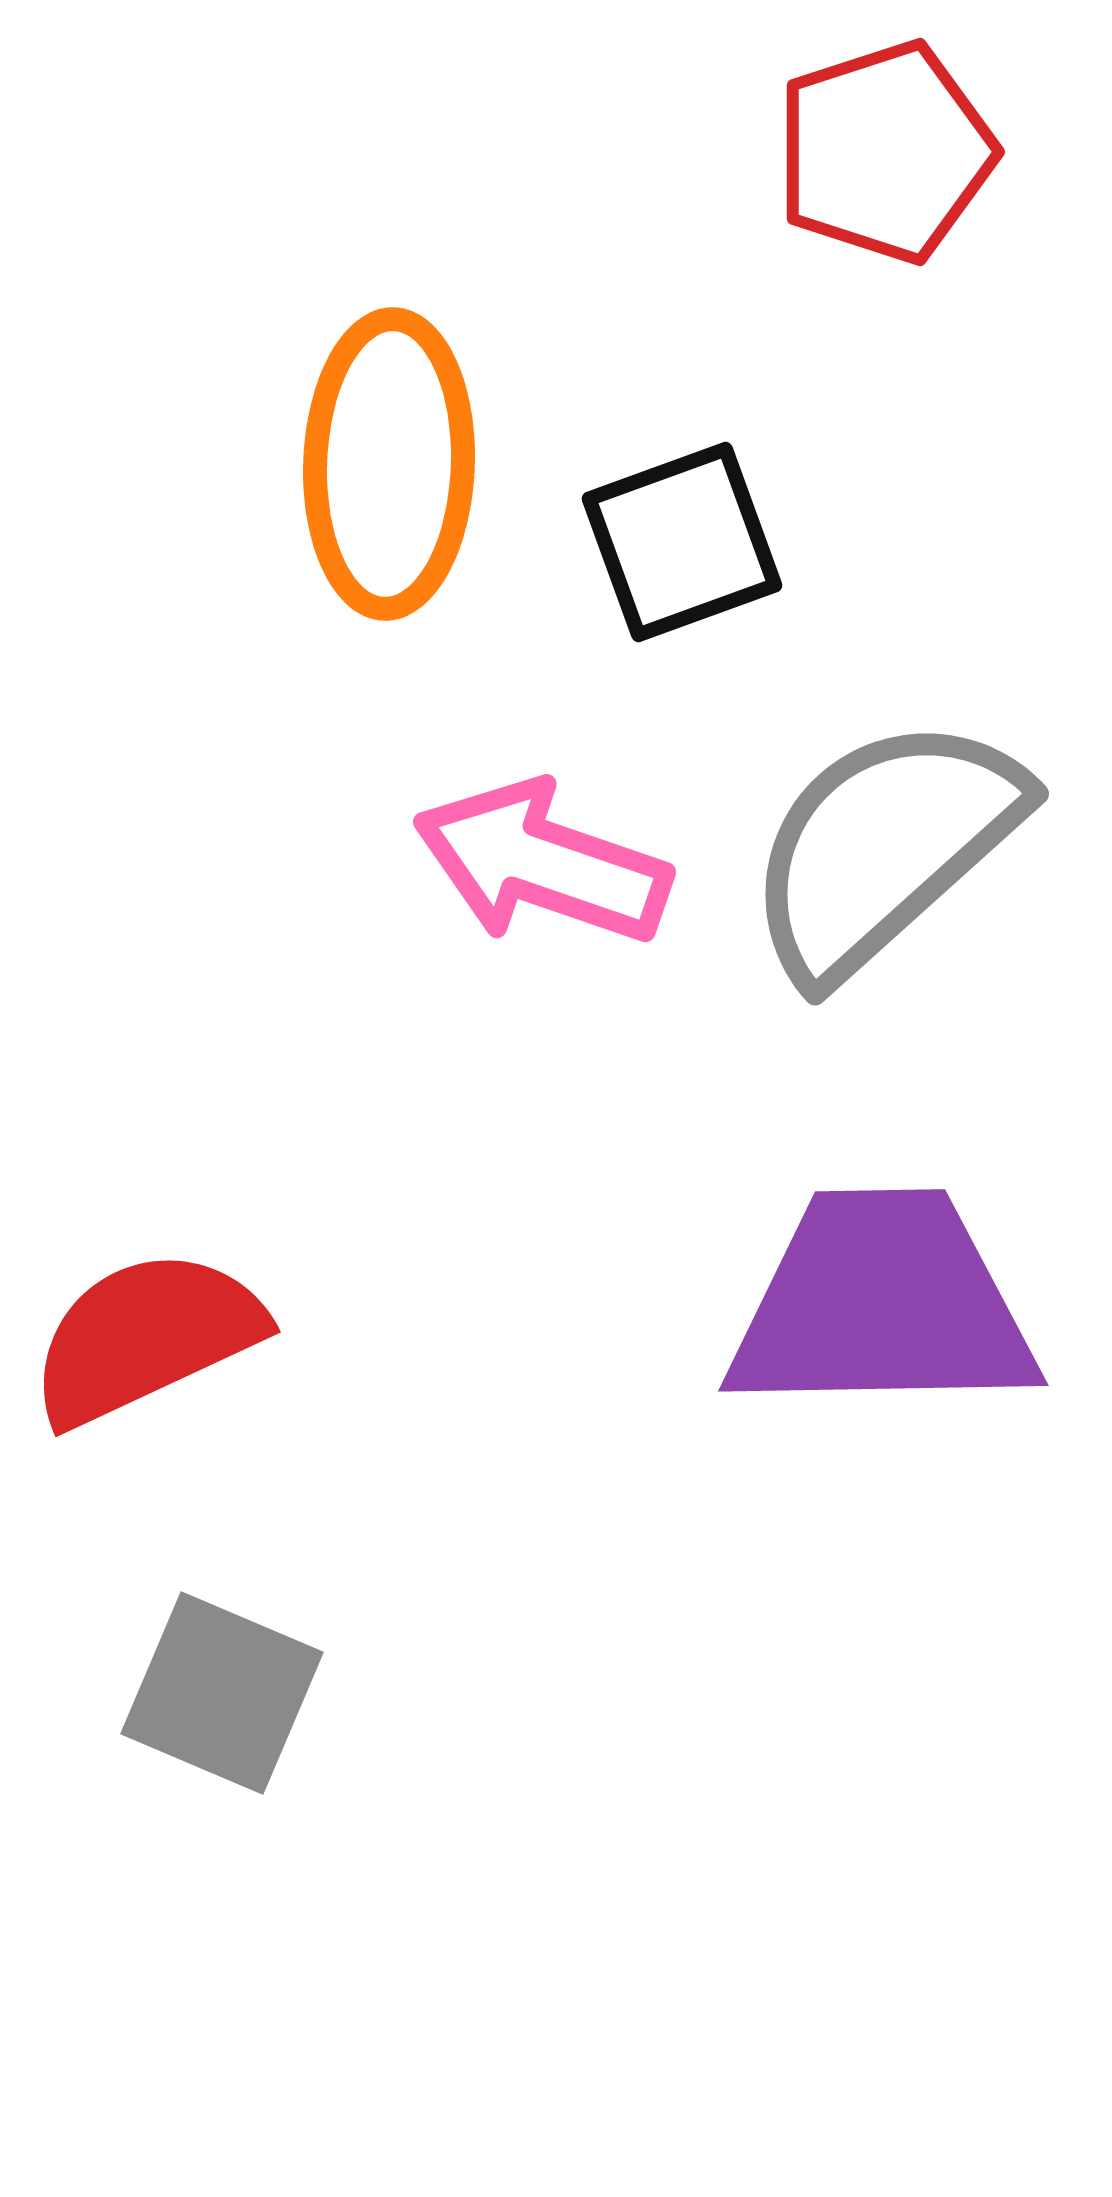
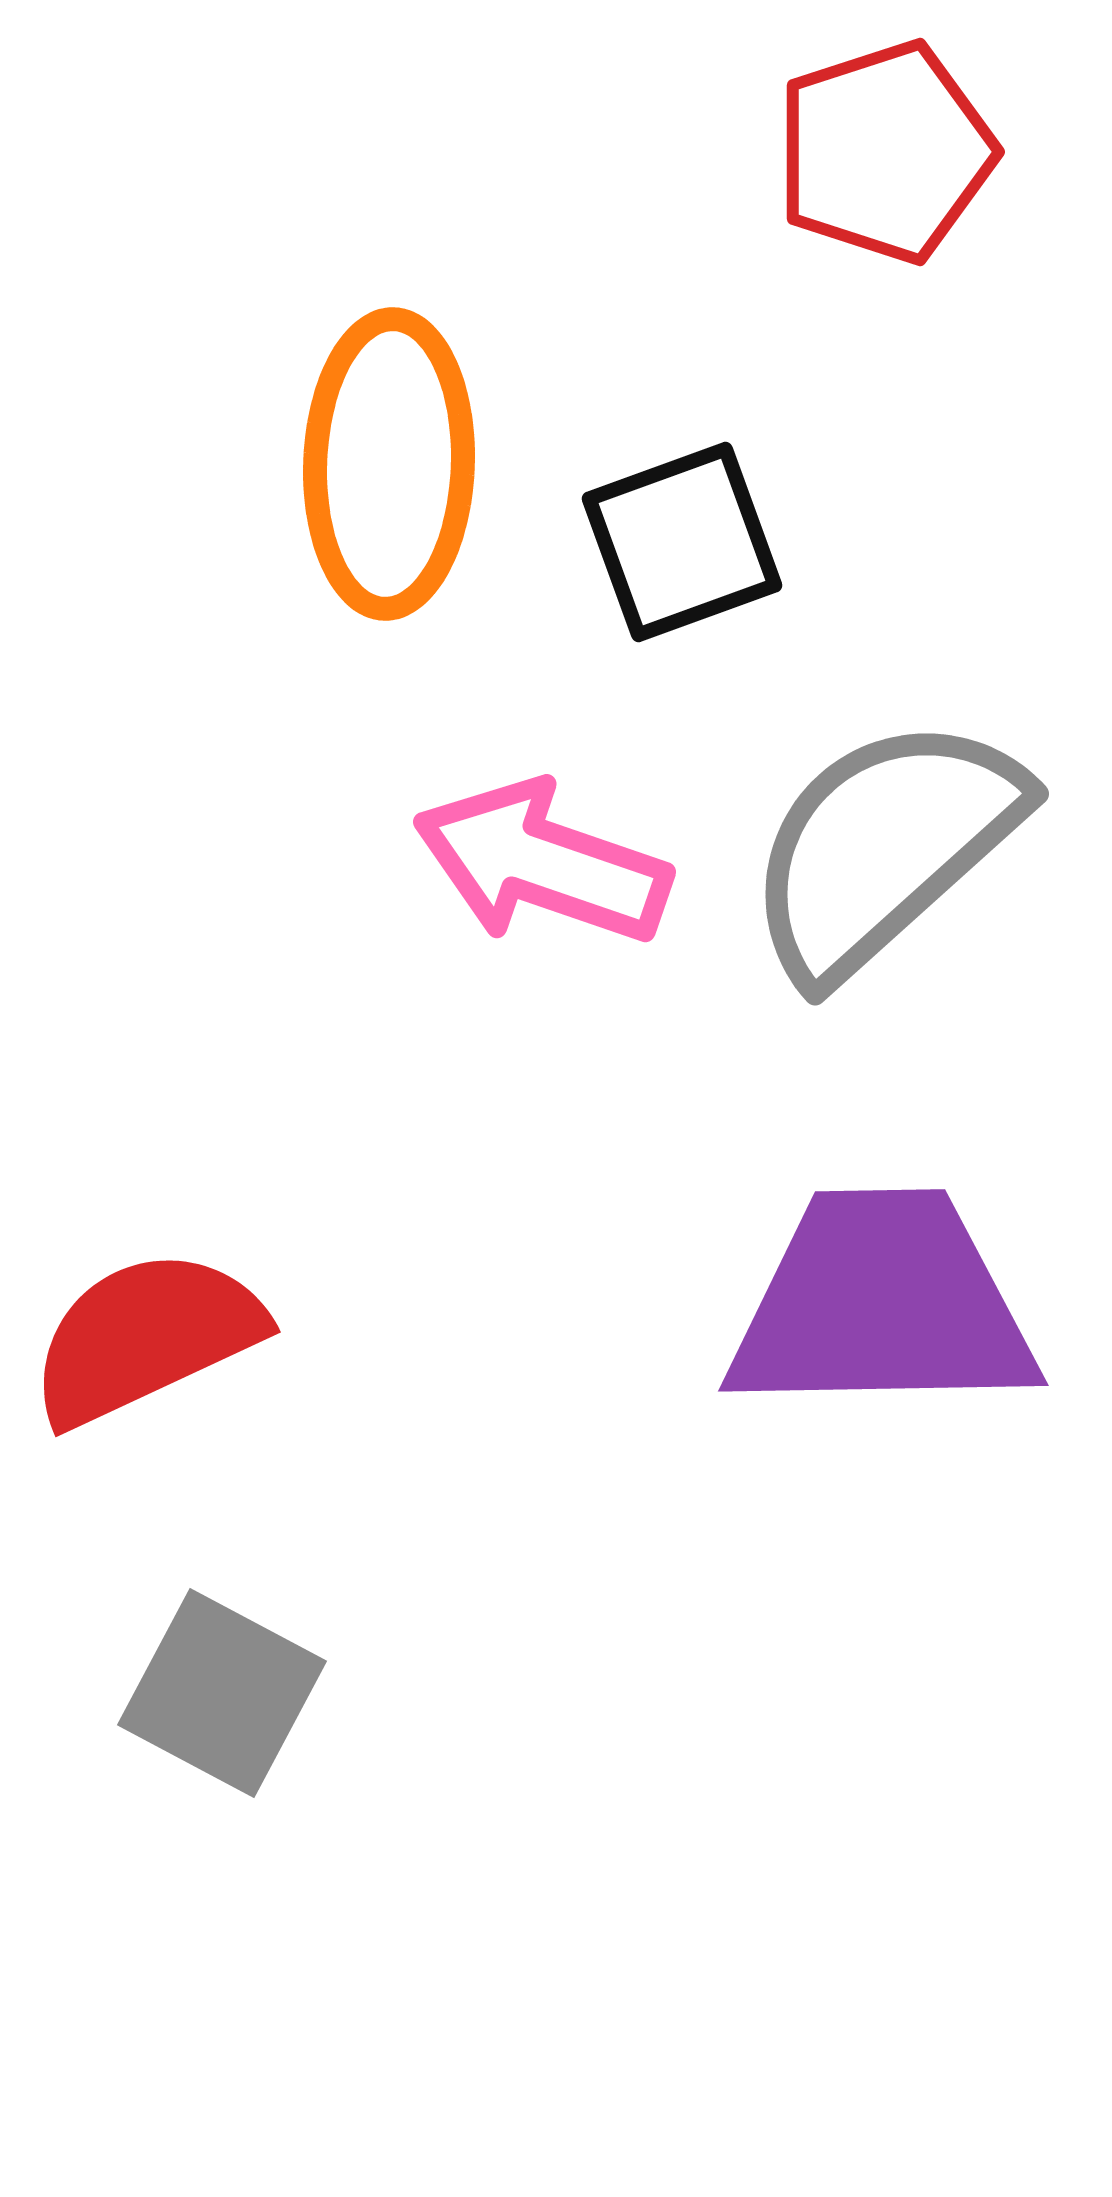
gray square: rotated 5 degrees clockwise
